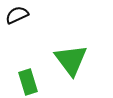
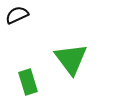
green triangle: moved 1 px up
